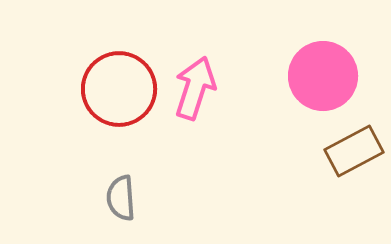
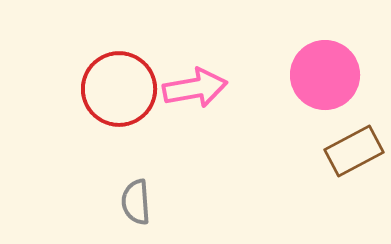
pink circle: moved 2 px right, 1 px up
pink arrow: rotated 62 degrees clockwise
gray semicircle: moved 15 px right, 4 px down
